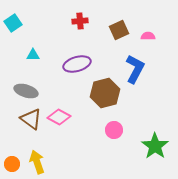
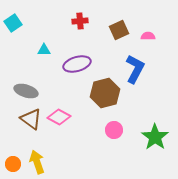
cyan triangle: moved 11 px right, 5 px up
green star: moved 9 px up
orange circle: moved 1 px right
